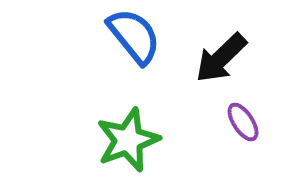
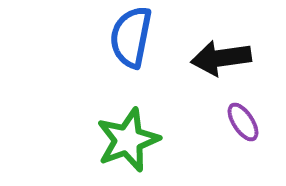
blue semicircle: moved 3 px left, 1 px down; rotated 130 degrees counterclockwise
black arrow: rotated 36 degrees clockwise
